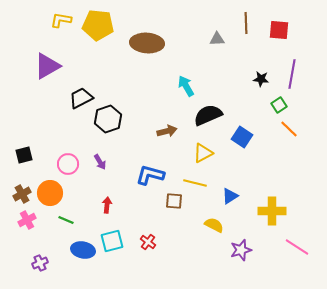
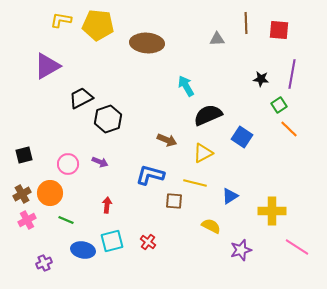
brown arrow: moved 9 px down; rotated 36 degrees clockwise
purple arrow: rotated 35 degrees counterclockwise
yellow semicircle: moved 3 px left, 1 px down
purple cross: moved 4 px right
